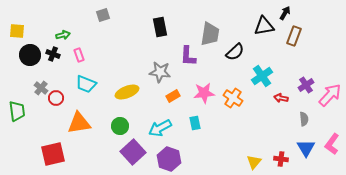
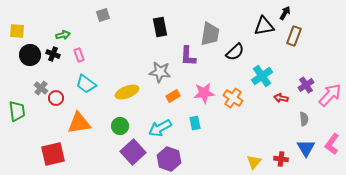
cyan trapezoid: rotated 15 degrees clockwise
